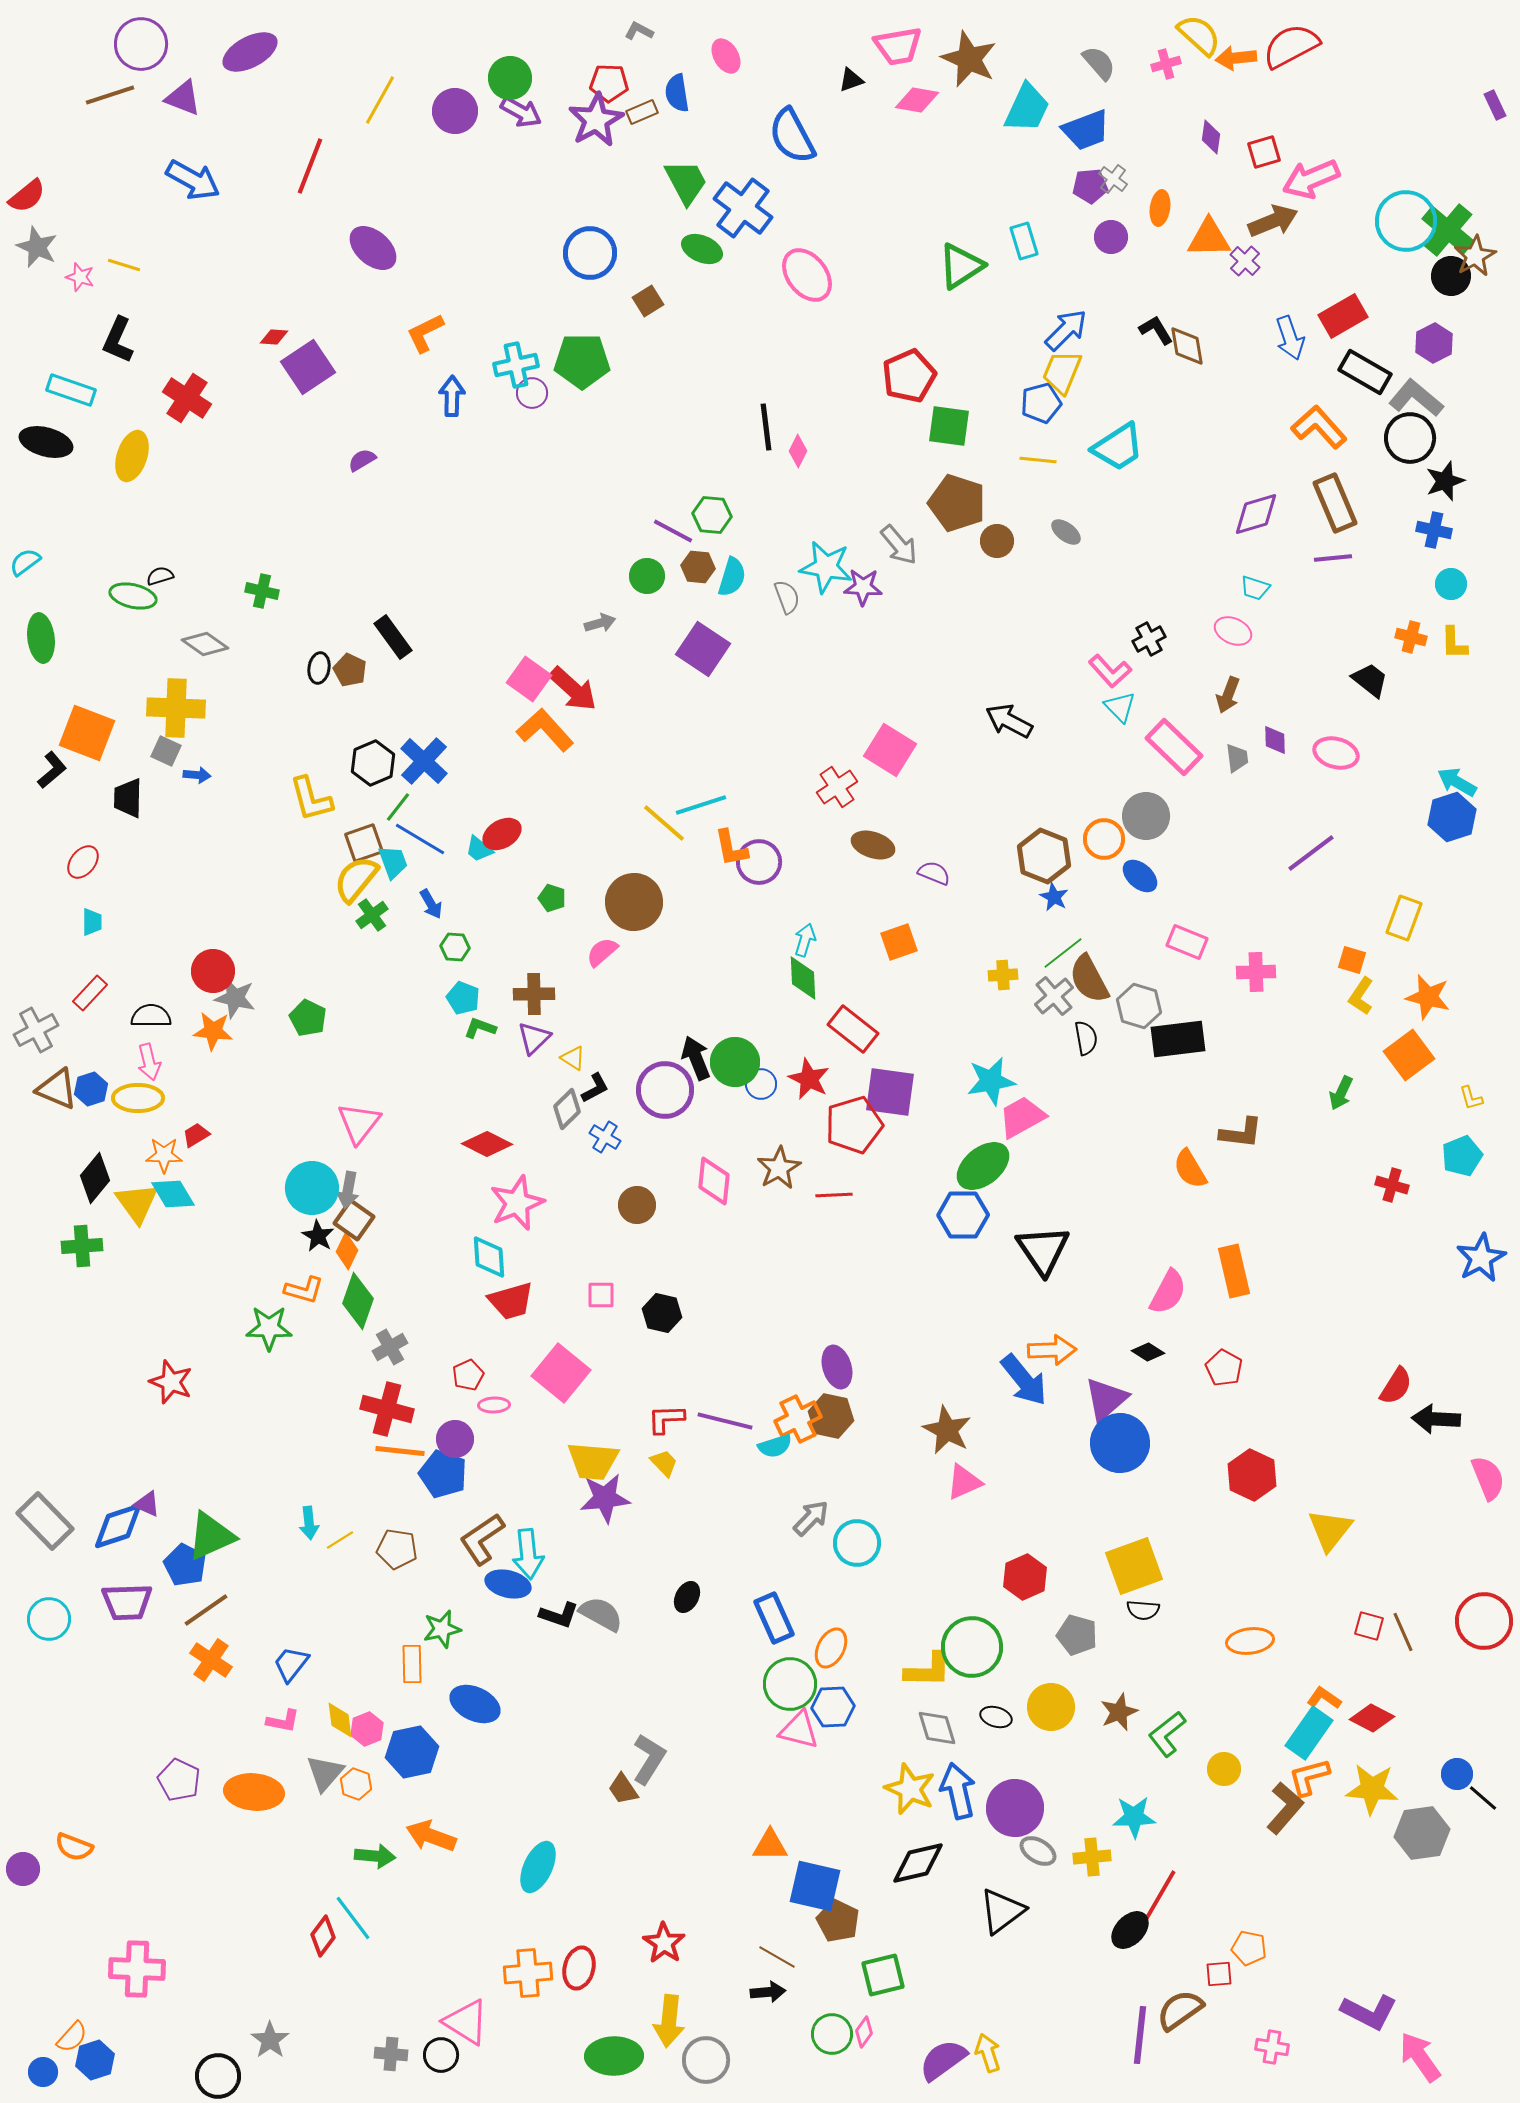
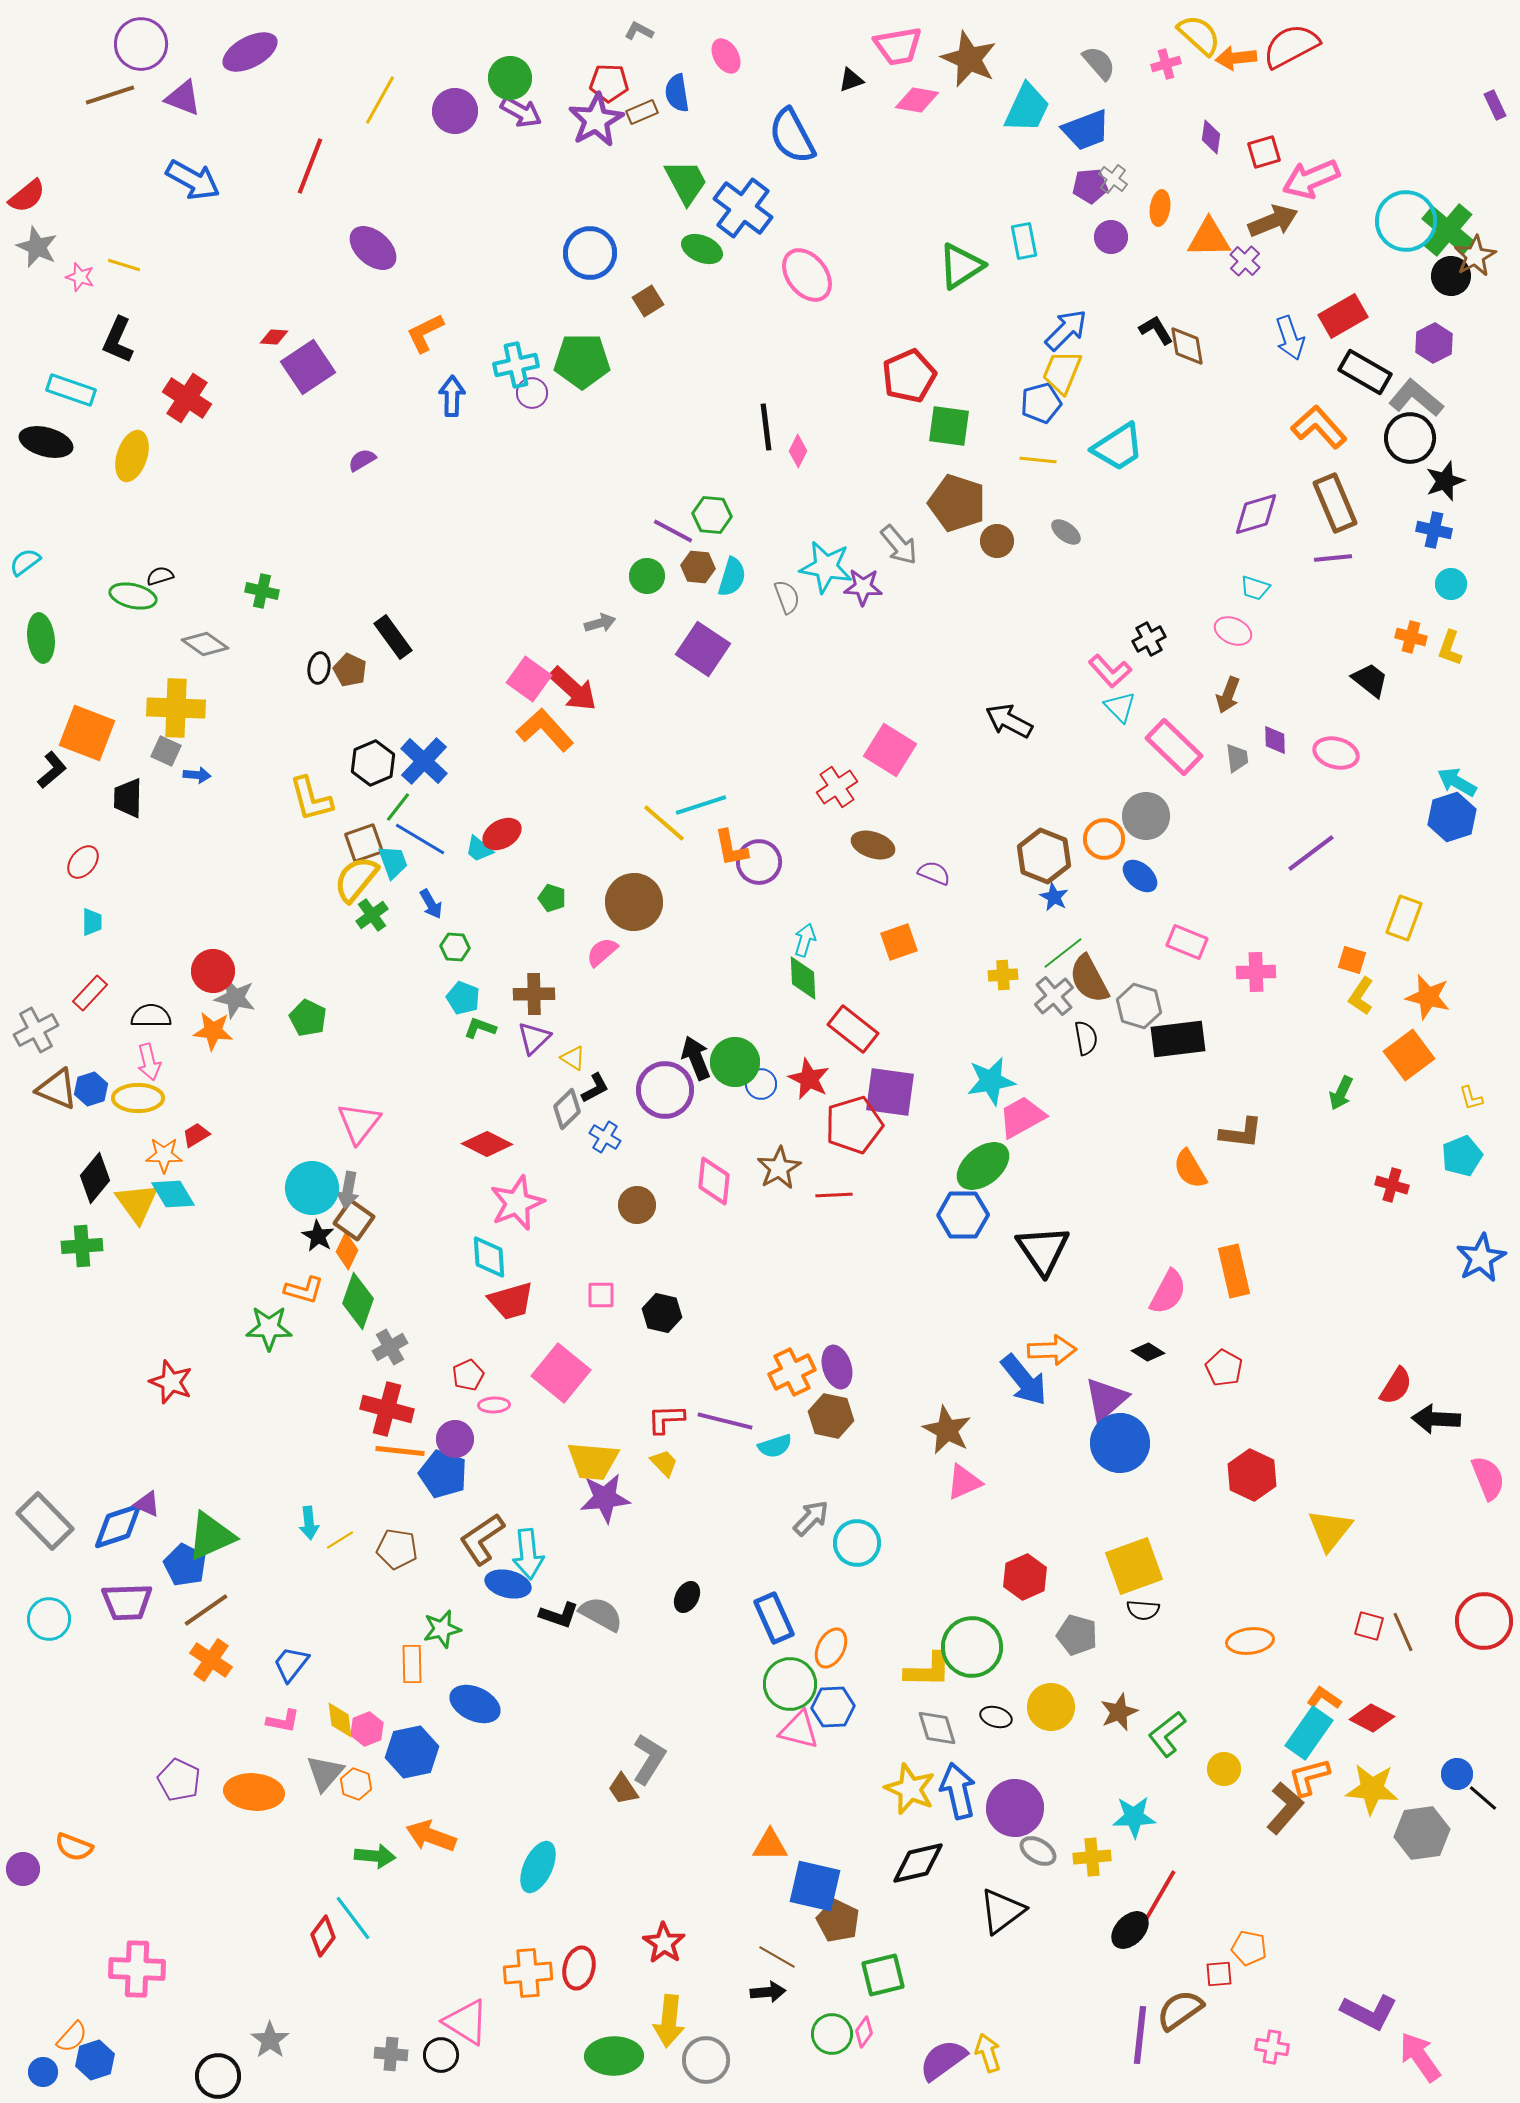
cyan rectangle at (1024, 241): rotated 6 degrees clockwise
yellow L-shape at (1454, 643): moved 4 px left, 5 px down; rotated 21 degrees clockwise
orange cross at (798, 1419): moved 6 px left, 47 px up
